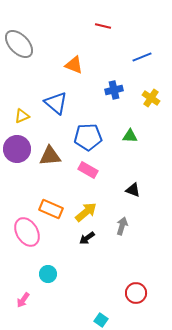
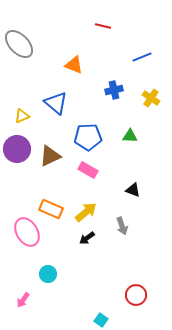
brown triangle: rotated 20 degrees counterclockwise
gray arrow: rotated 144 degrees clockwise
red circle: moved 2 px down
